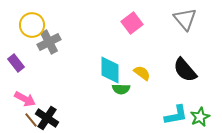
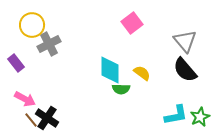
gray triangle: moved 22 px down
gray cross: moved 2 px down
